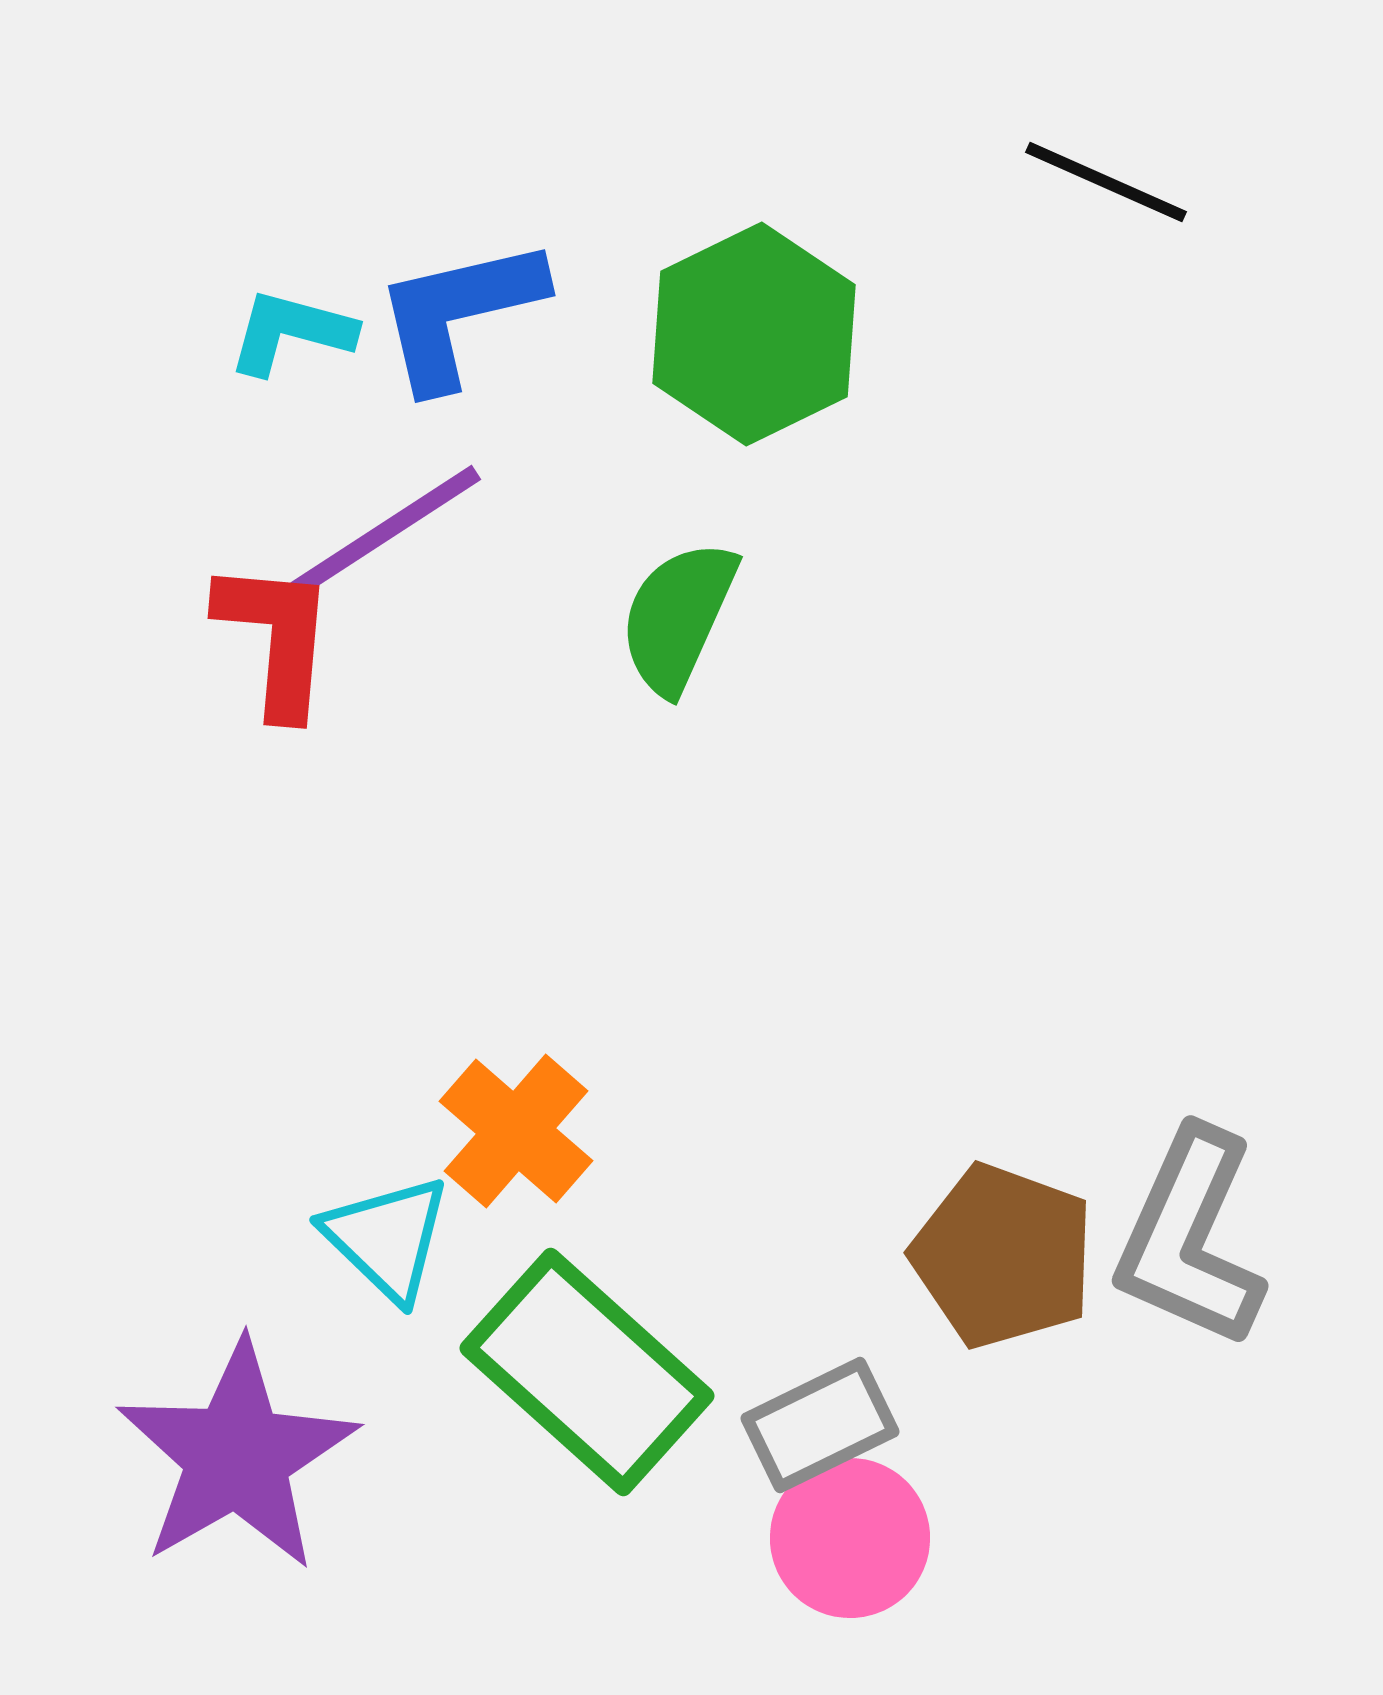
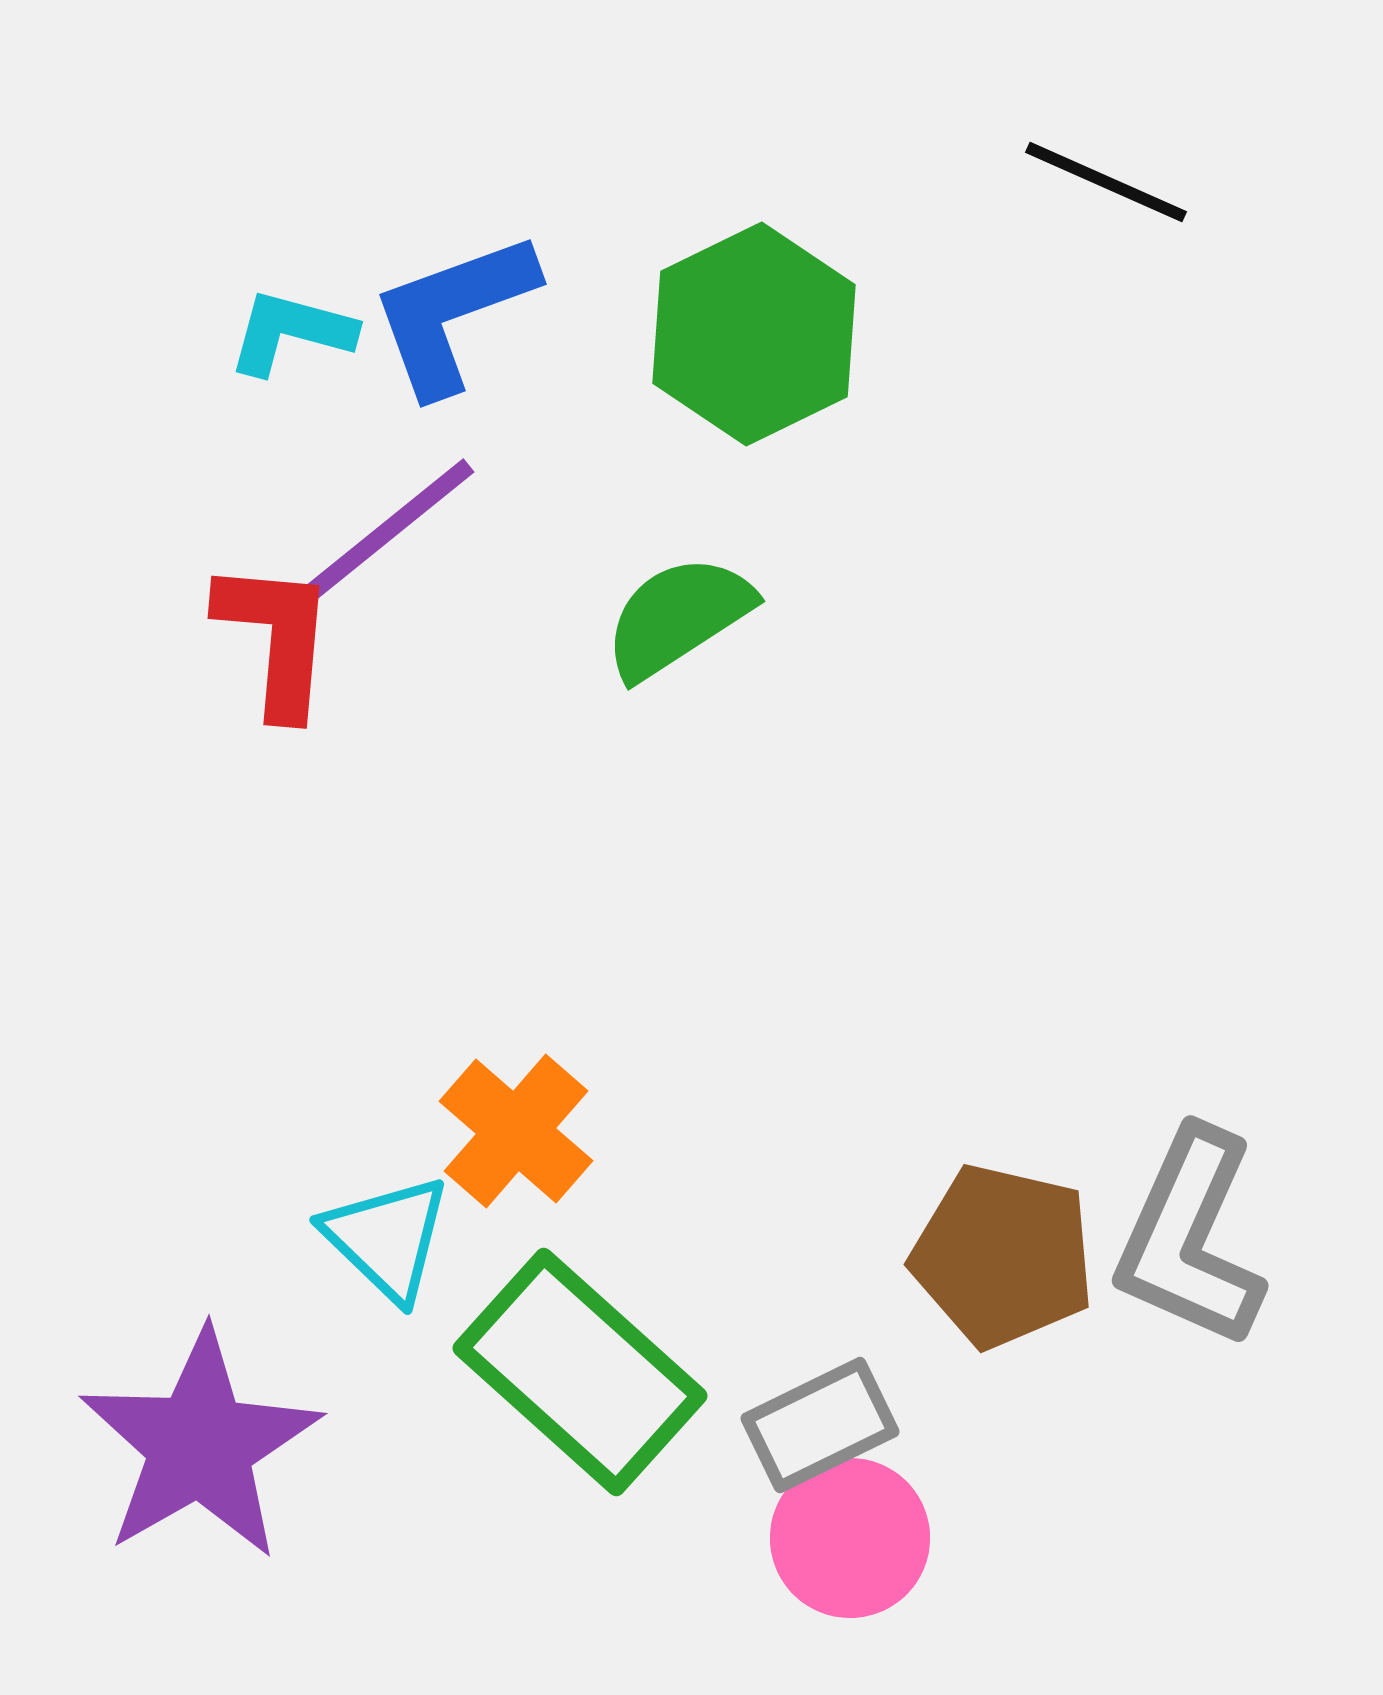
blue L-shape: moved 6 px left; rotated 7 degrees counterclockwise
purple line: moved 1 px left, 2 px down; rotated 6 degrees counterclockwise
green semicircle: rotated 33 degrees clockwise
brown pentagon: rotated 7 degrees counterclockwise
green rectangle: moved 7 px left
purple star: moved 37 px left, 11 px up
